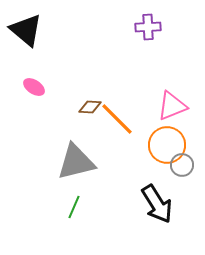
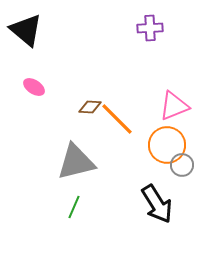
purple cross: moved 2 px right, 1 px down
pink triangle: moved 2 px right
